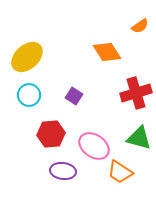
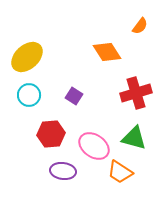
orange semicircle: rotated 18 degrees counterclockwise
green triangle: moved 5 px left
